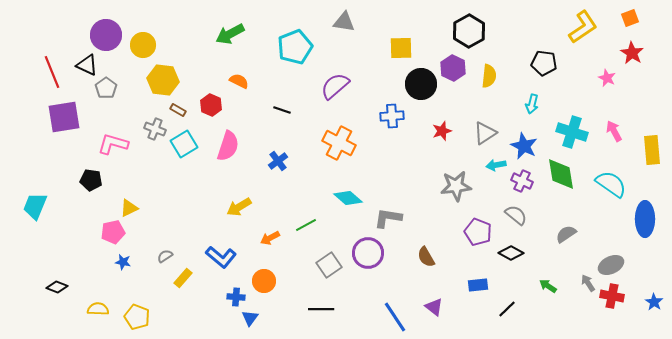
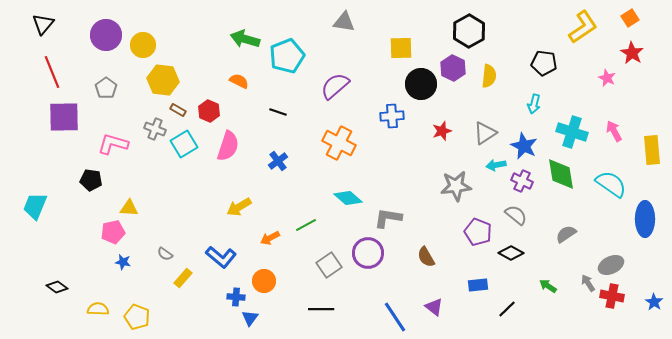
orange square at (630, 18): rotated 12 degrees counterclockwise
green arrow at (230, 34): moved 15 px right, 5 px down; rotated 44 degrees clockwise
cyan pentagon at (295, 47): moved 8 px left, 9 px down
black triangle at (87, 65): moved 44 px left, 41 px up; rotated 45 degrees clockwise
cyan arrow at (532, 104): moved 2 px right
red hexagon at (211, 105): moved 2 px left, 6 px down
black line at (282, 110): moved 4 px left, 2 px down
purple square at (64, 117): rotated 8 degrees clockwise
yellow triangle at (129, 208): rotated 30 degrees clockwise
gray semicircle at (165, 256): moved 2 px up; rotated 112 degrees counterclockwise
black diamond at (57, 287): rotated 15 degrees clockwise
